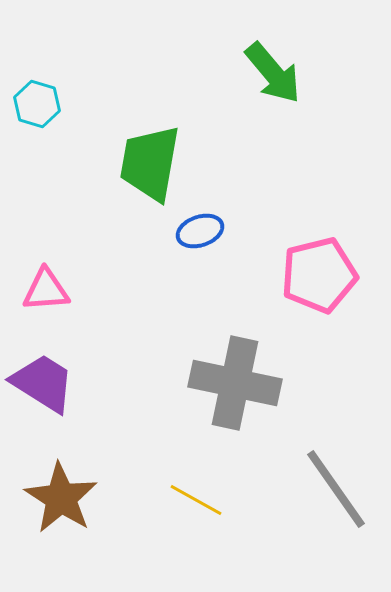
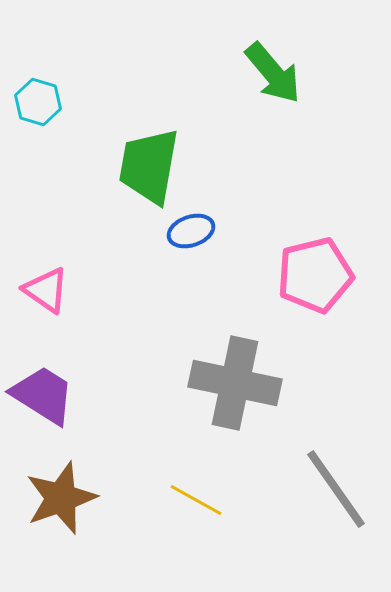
cyan hexagon: moved 1 px right, 2 px up
green trapezoid: moved 1 px left, 3 px down
blue ellipse: moved 9 px left
pink pentagon: moved 4 px left
pink triangle: rotated 39 degrees clockwise
purple trapezoid: moved 12 px down
brown star: rotated 20 degrees clockwise
